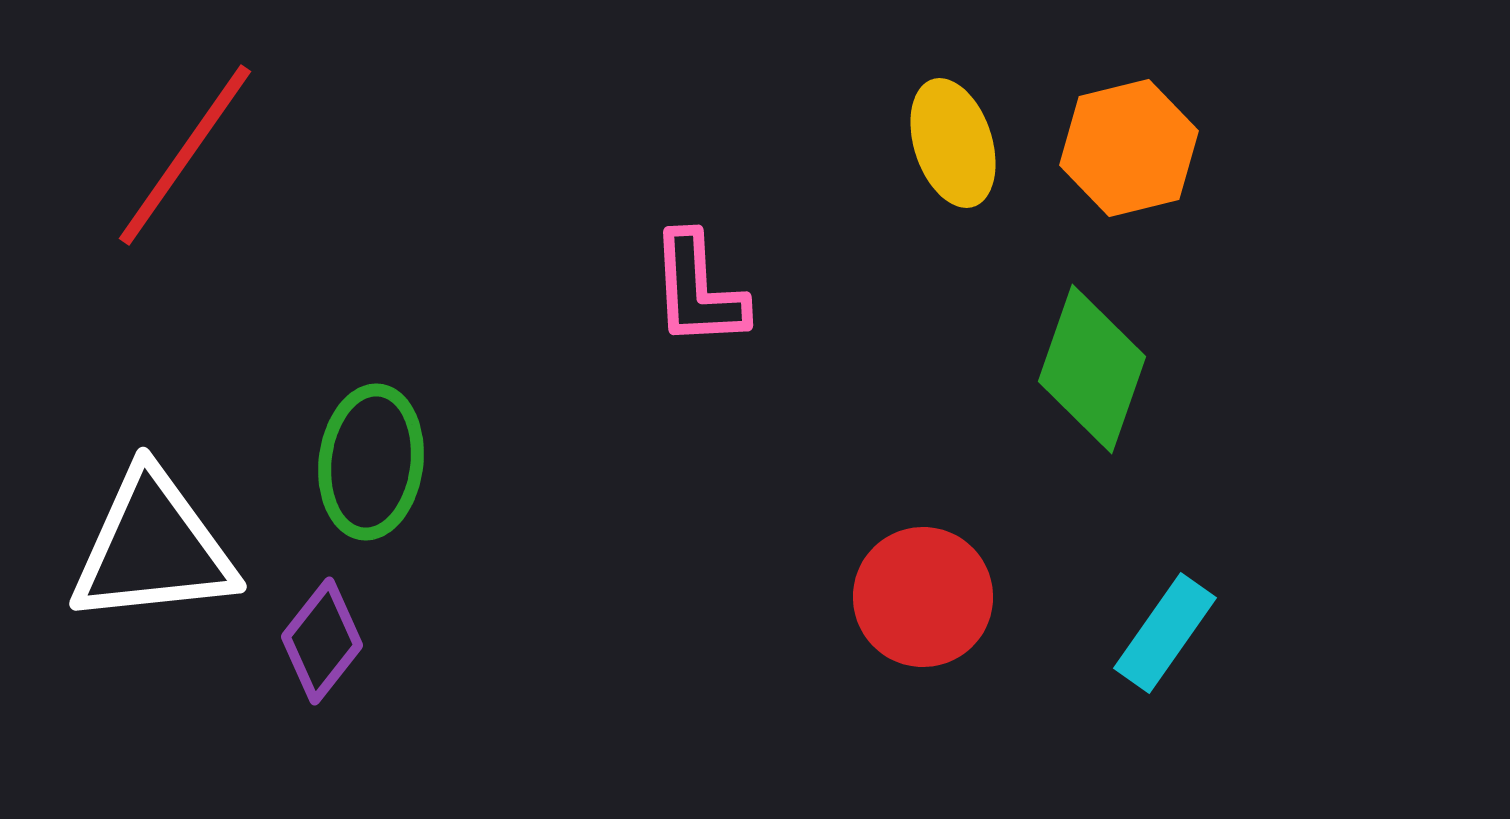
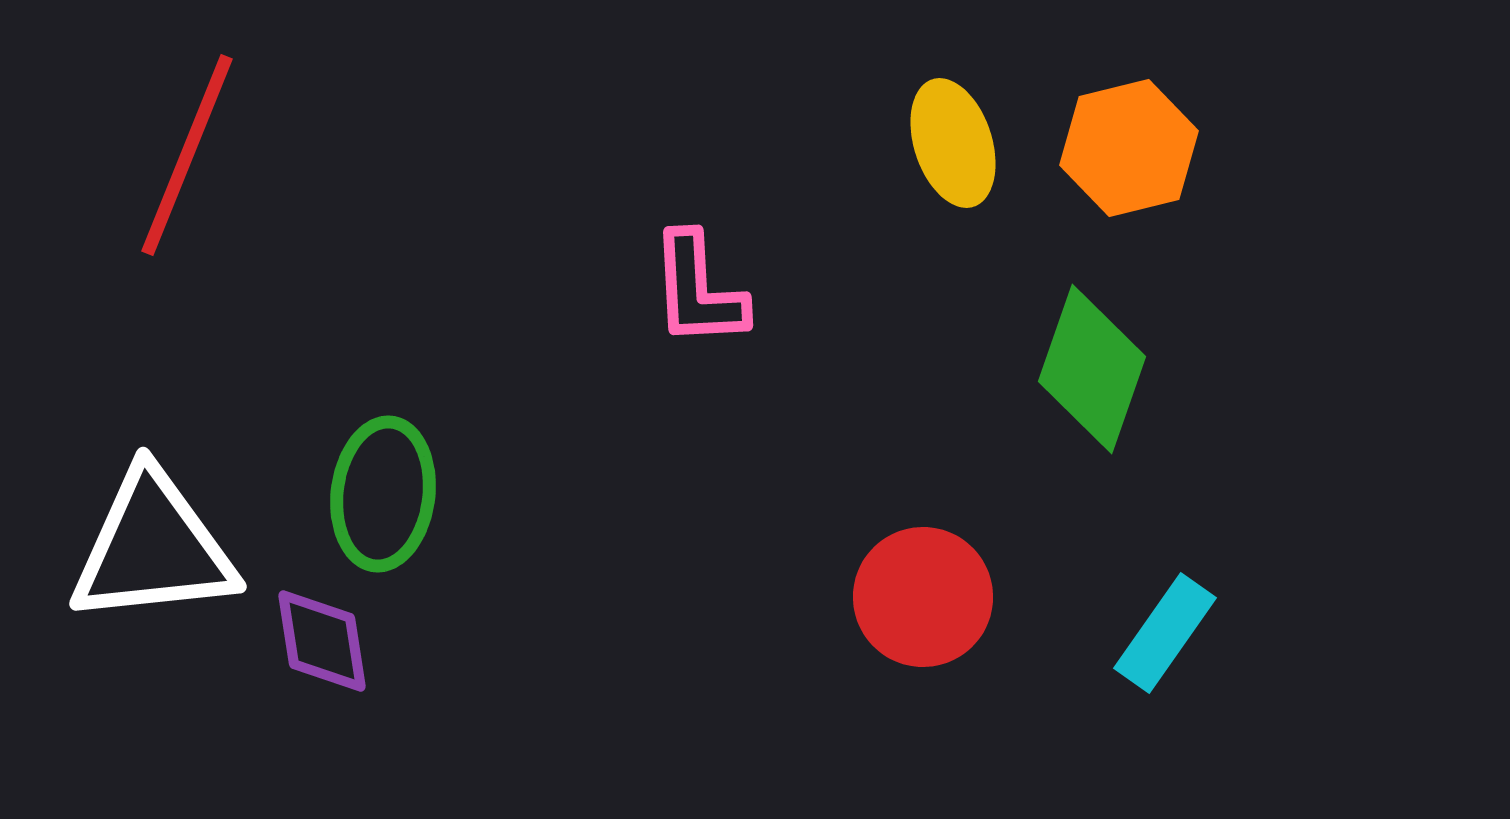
red line: moved 2 px right; rotated 13 degrees counterclockwise
green ellipse: moved 12 px right, 32 px down
purple diamond: rotated 47 degrees counterclockwise
